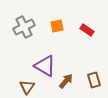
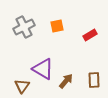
red rectangle: moved 3 px right, 5 px down; rotated 64 degrees counterclockwise
purple triangle: moved 2 px left, 3 px down
brown rectangle: rotated 14 degrees clockwise
brown triangle: moved 5 px left, 1 px up
